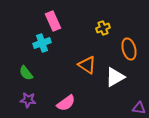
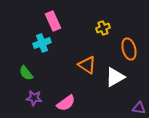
purple star: moved 6 px right, 2 px up
